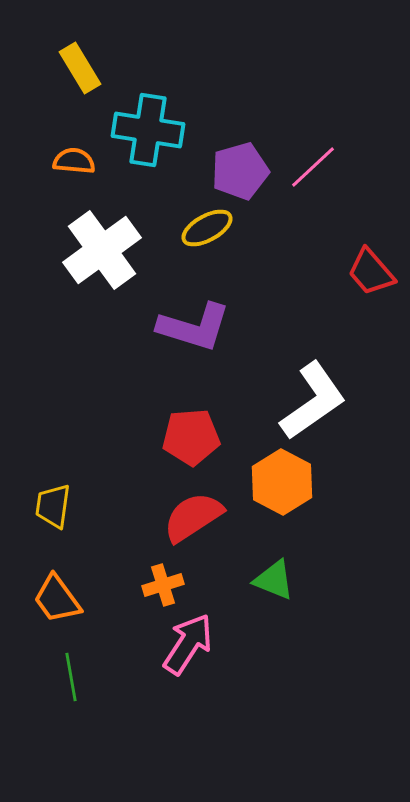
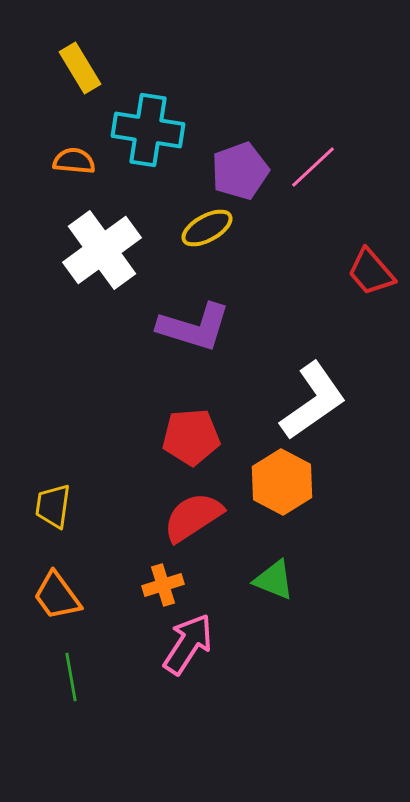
purple pentagon: rotated 4 degrees counterclockwise
orange trapezoid: moved 3 px up
